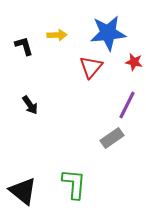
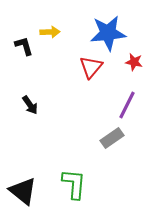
yellow arrow: moved 7 px left, 3 px up
